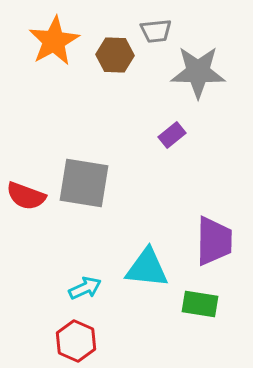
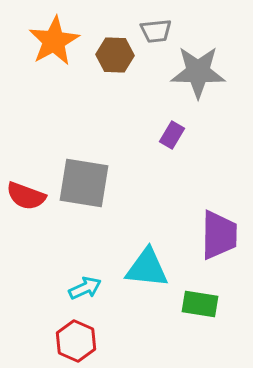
purple rectangle: rotated 20 degrees counterclockwise
purple trapezoid: moved 5 px right, 6 px up
